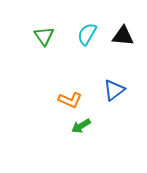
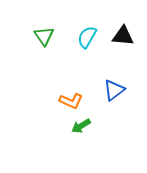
cyan semicircle: moved 3 px down
orange L-shape: moved 1 px right, 1 px down
